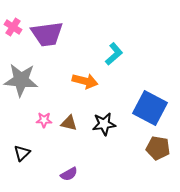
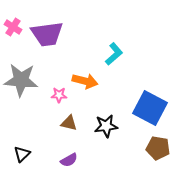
pink star: moved 15 px right, 25 px up
black star: moved 2 px right, 2 px down
black triangle: moved 1 px down
purple semicircle: moved 14 px up
